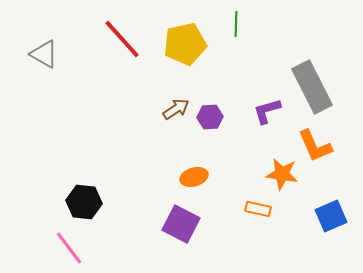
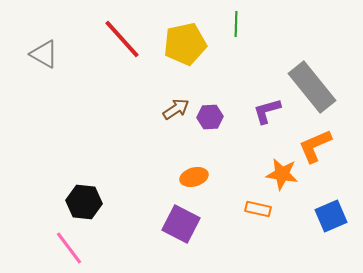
gray rectangle: rotated 12 degrees counterclockwise
orange L-shape: rotated 90 degrees clockwise
